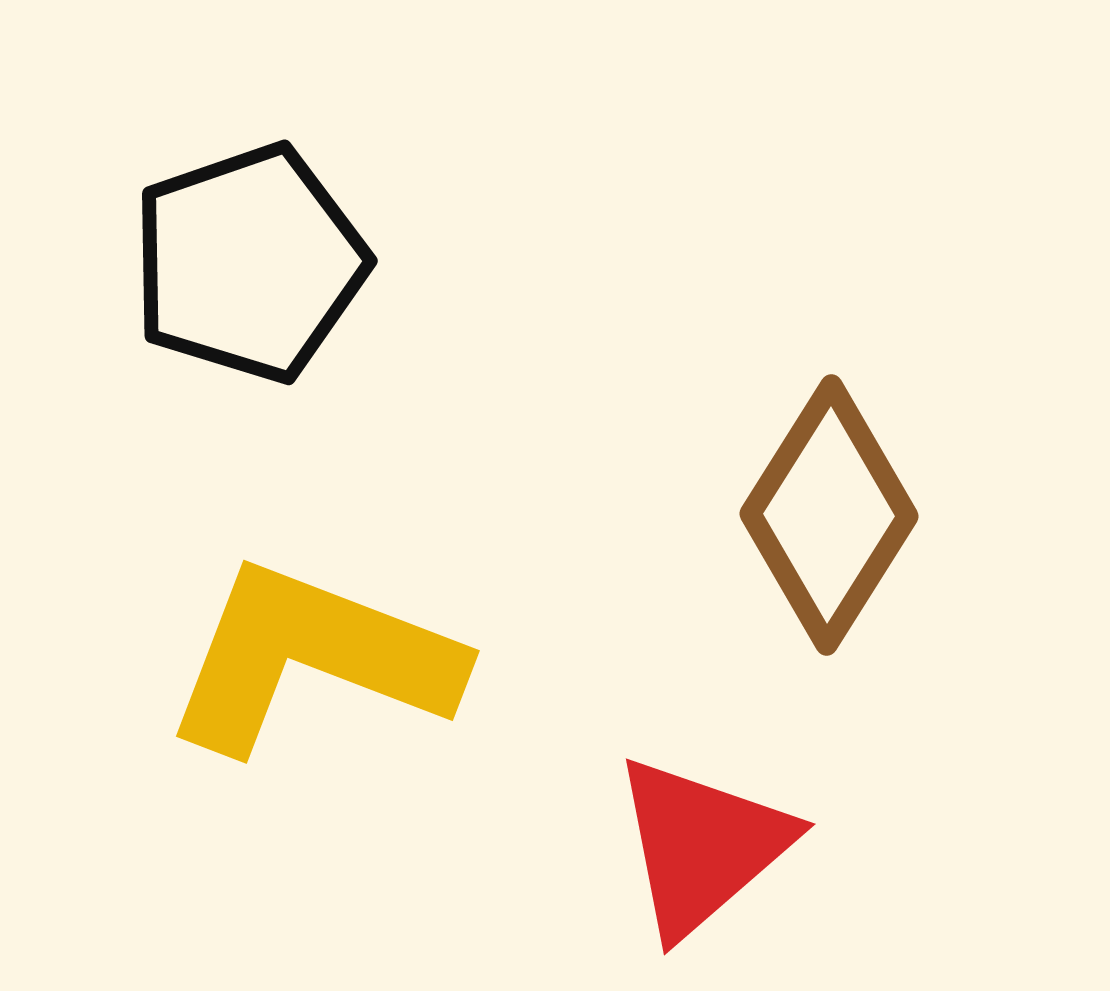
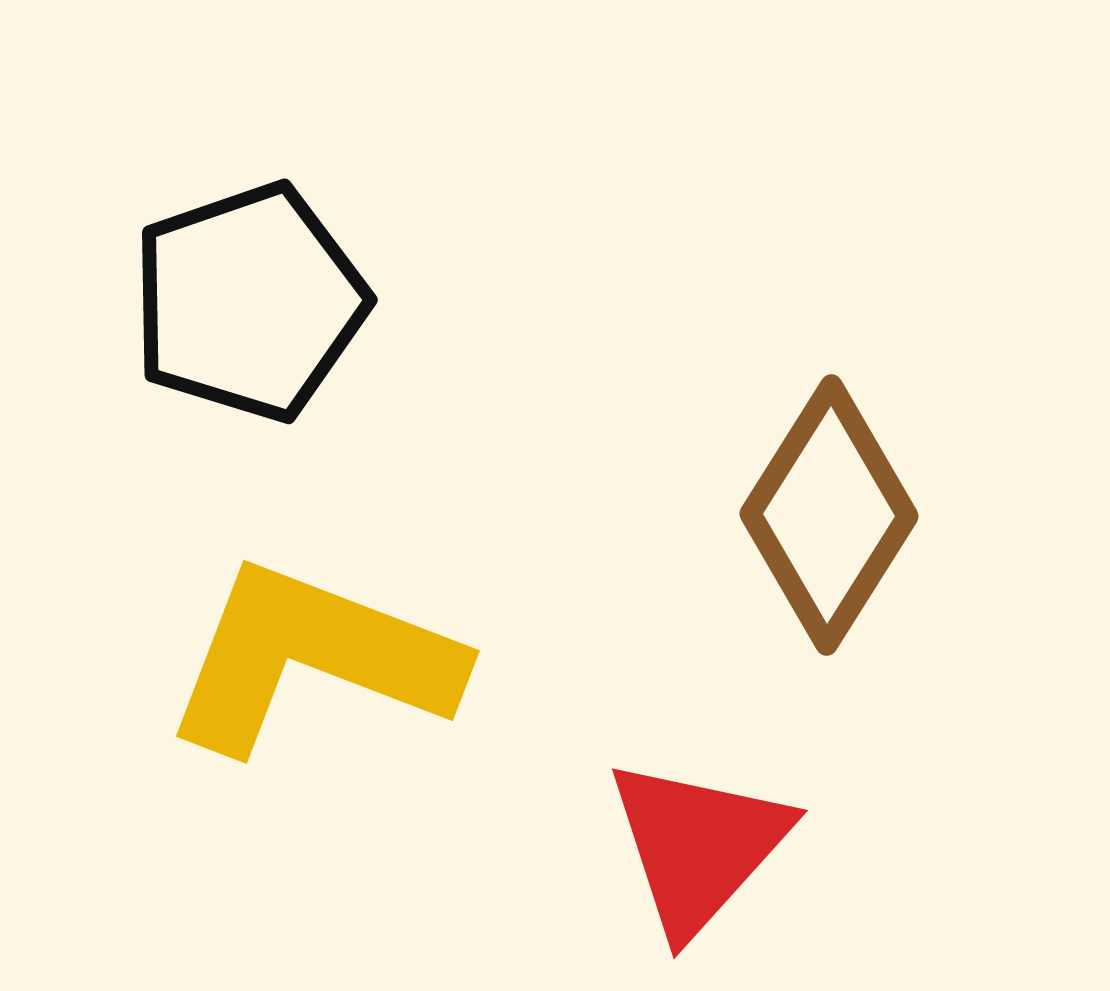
black pentagon: moved 39 px down
red triangle: moved 4 px left; rotated 7 degrees counterclockwise
